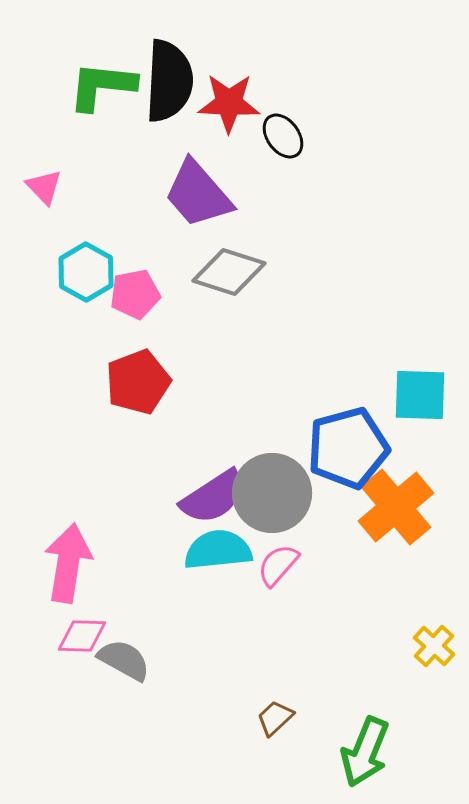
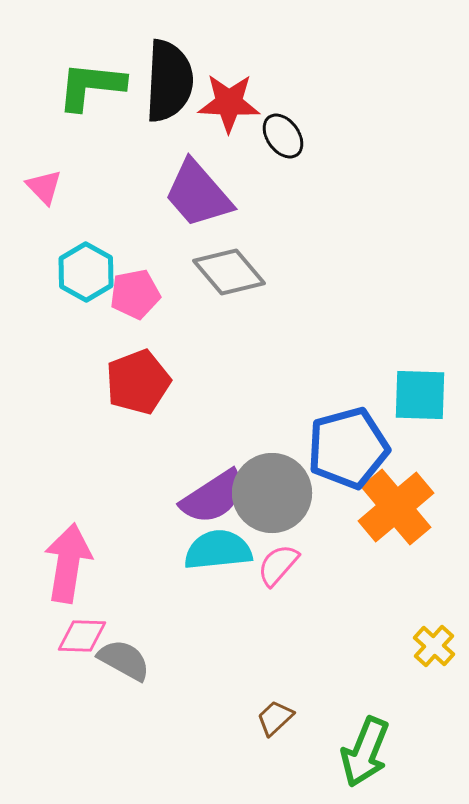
green L-shape: moved 11 px left
gray diamond: rotated 32 degrees clockwise
